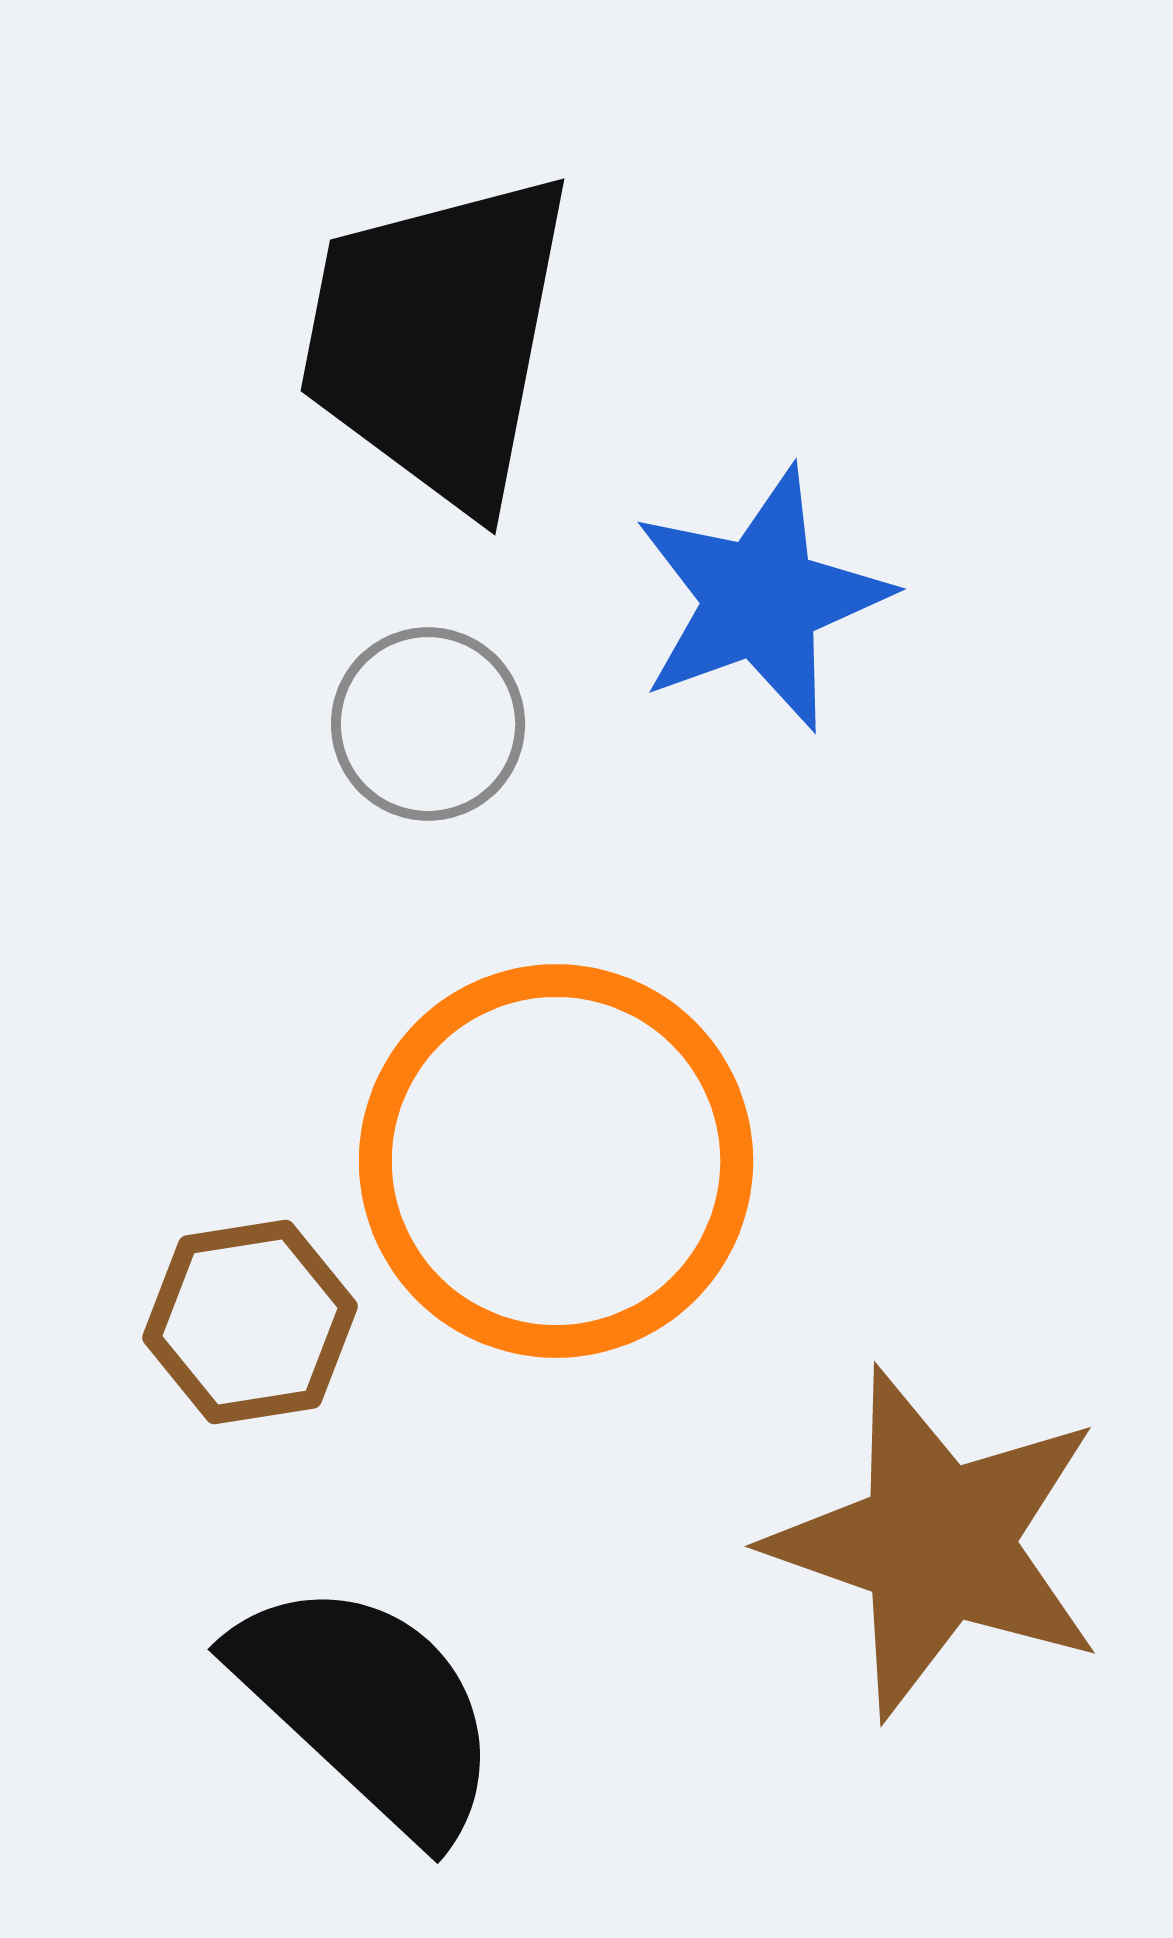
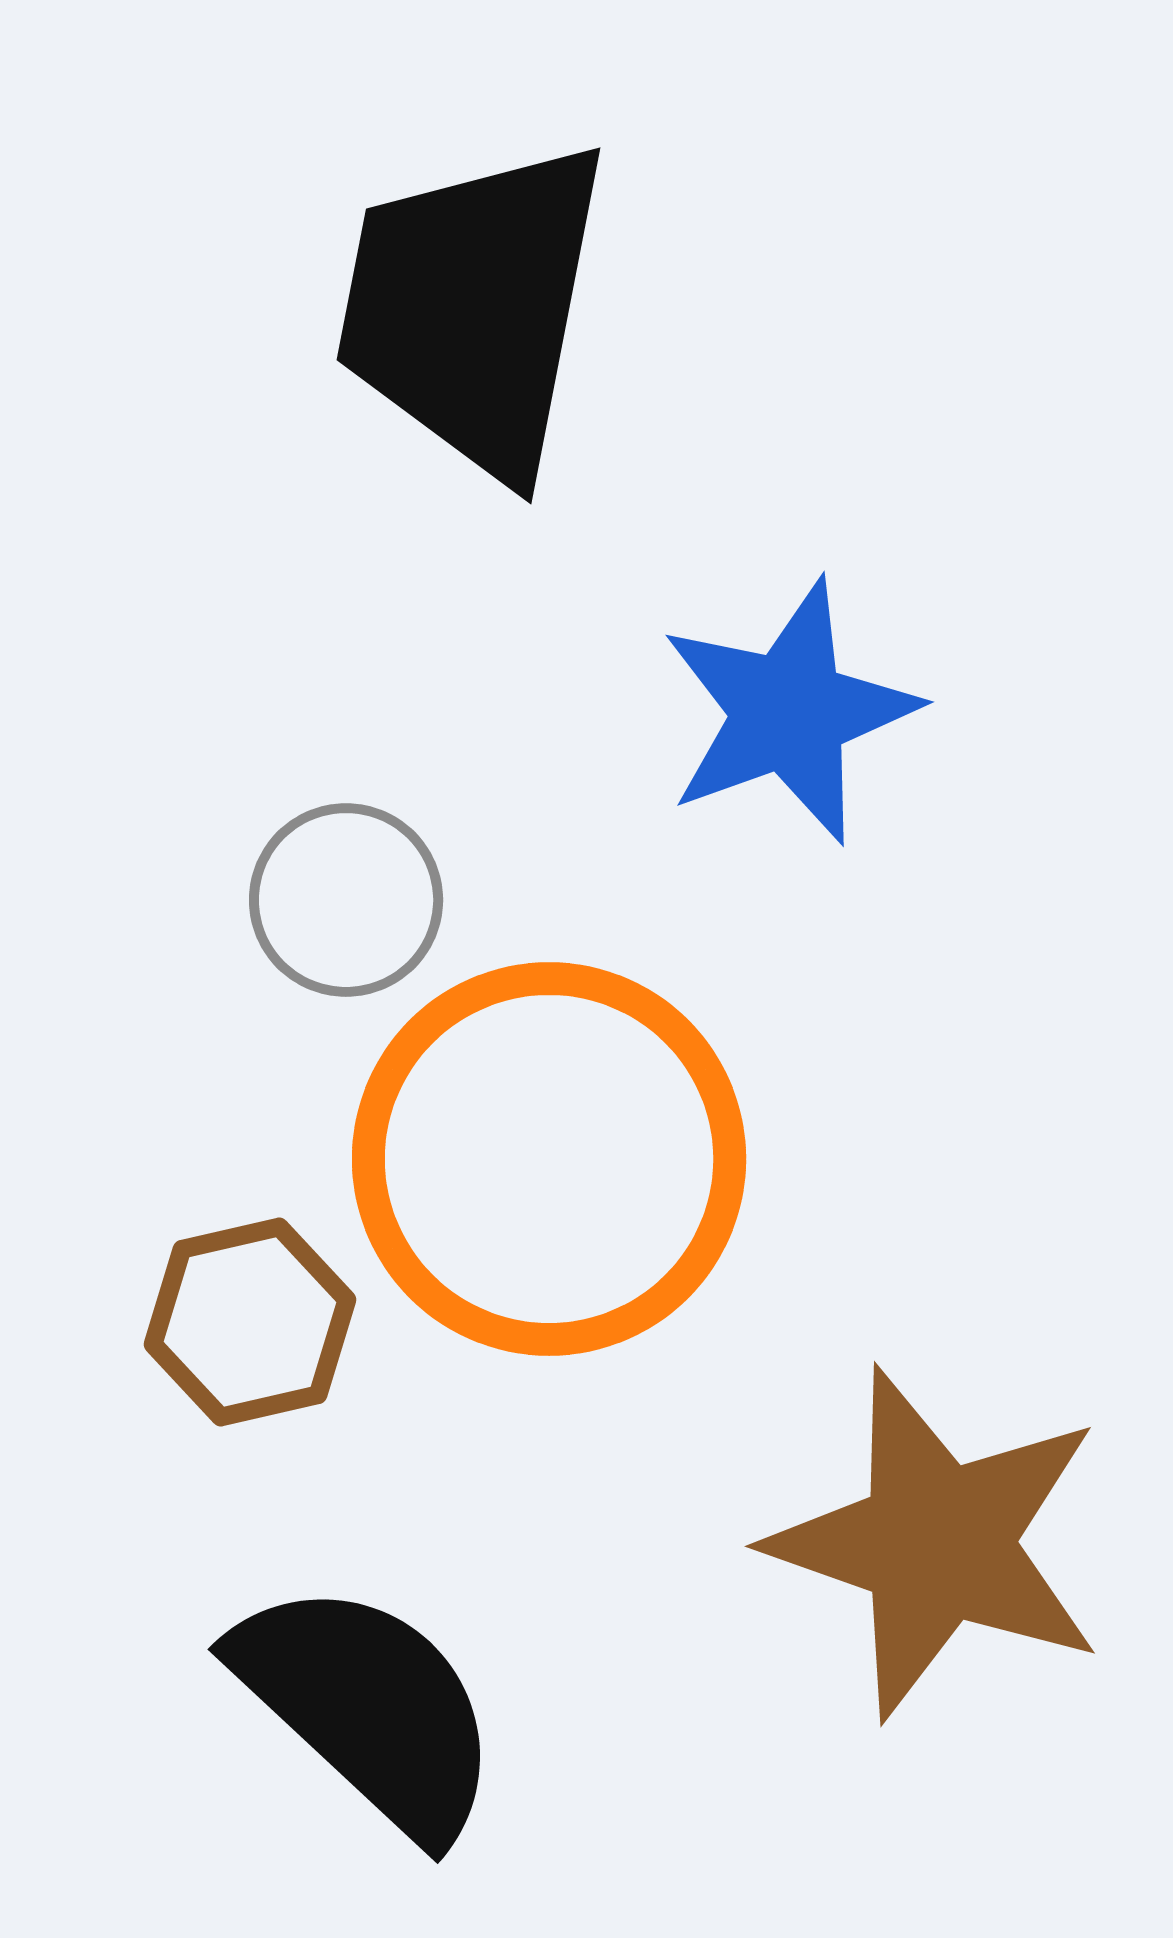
black trapezoid: moved 36 px right, 31 px up
blue star: moved 28 px right, 113 px down
gray circle: moved 82 px left, 176 px down
orange circle: moved 7 px left, 2 px up
brown hexagon: rotated 4 degrees counterclockwise
